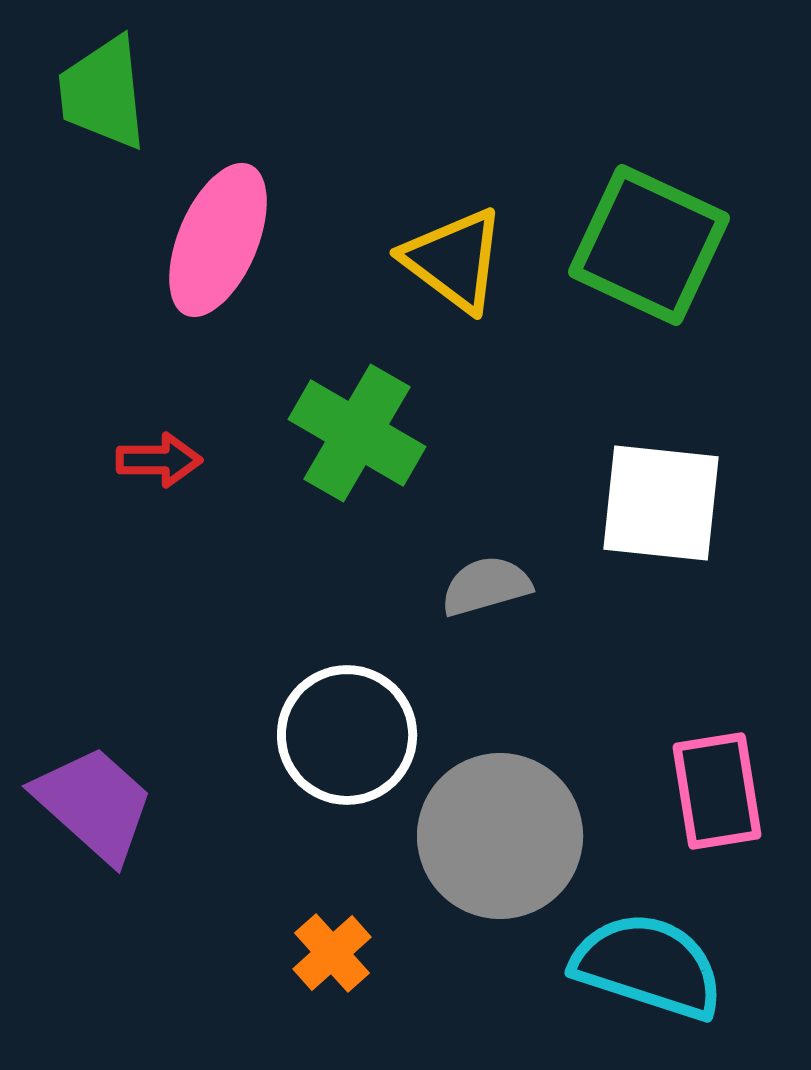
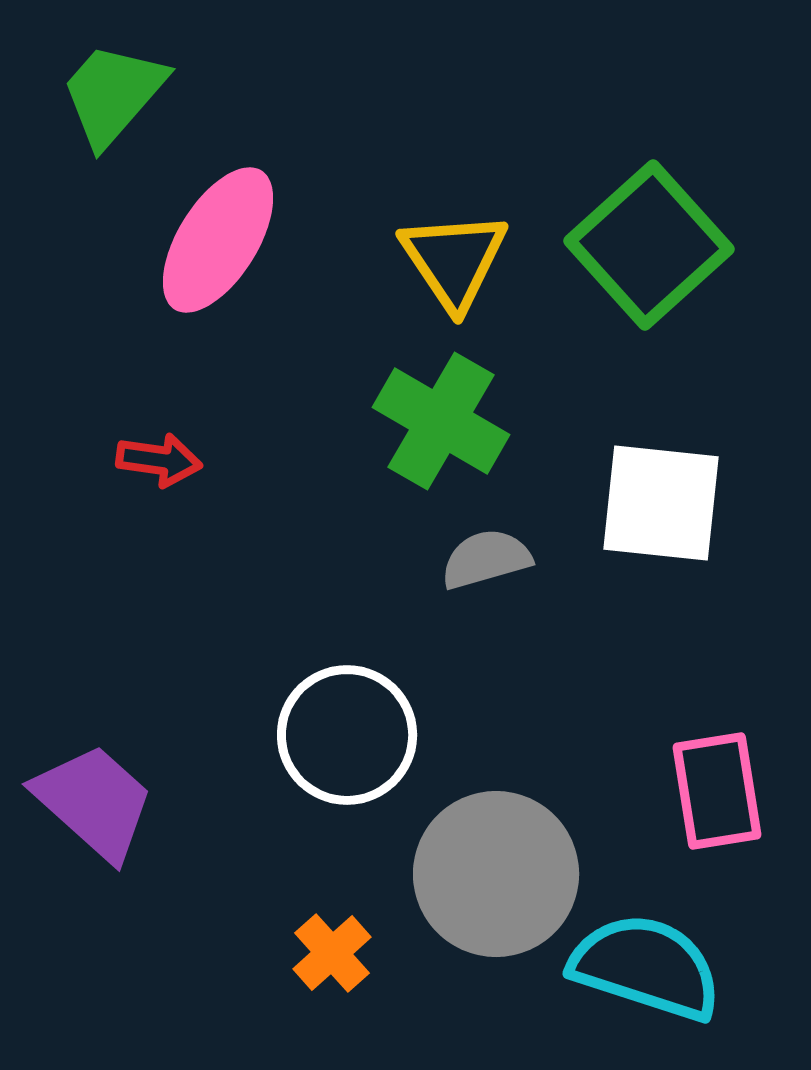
green trapezoid: moved 10 px right, 1 px down; rotated 47 degrees clockwise
pink ellipse: rotated 9 degrees clockwise
green square: rotated 23 degrees clockwise
yellow triangle: rotated 19 degrees clockwise
green cross: moved 84 px right, 12 px up
red arrow: rotated 8 degrees clockwise
gray semicircle: moved 27 px up
purple trapezoid: moved 2 px up
gray circle: moved 4 px left, 38 px down
cyan semicircle: moved 2 px left, 1 px down
